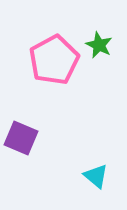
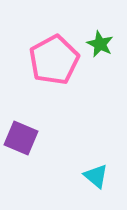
green star: moved 1 px right, 1 px up
